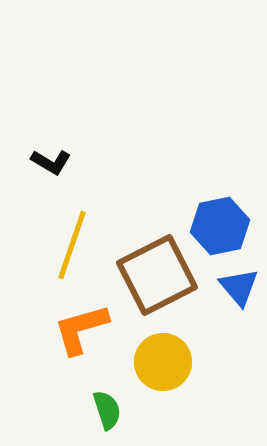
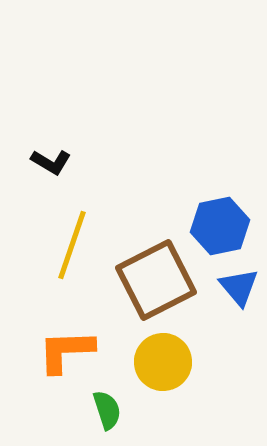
brown square: moved 1 px left, 5 px down
orange L-shape: moved 15 px left, 22 px down; rotated 14 degrees clockwise
